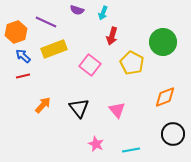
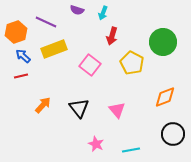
red line: moved 2 px left
